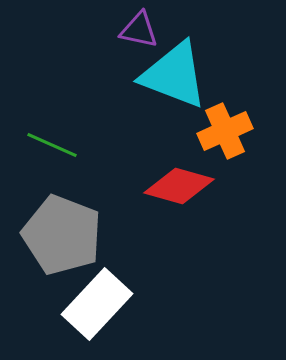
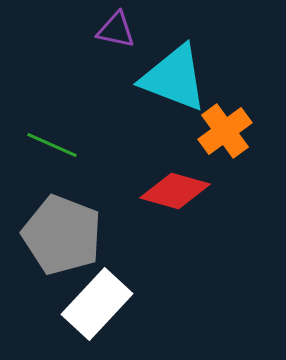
purple triangle: moved 23 px left
cyan triangle: moved 3 px down
orange cross: rotated 12 degrees counterclockwise
red diamond: moved 4 px left, 5 px down
